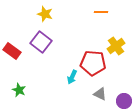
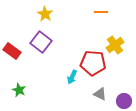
yellow star: rotated 14 degrees clockwise
yellow cross: moved 1 px left, 1 px up
